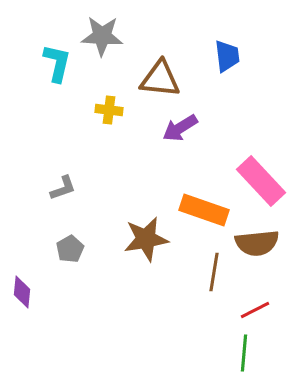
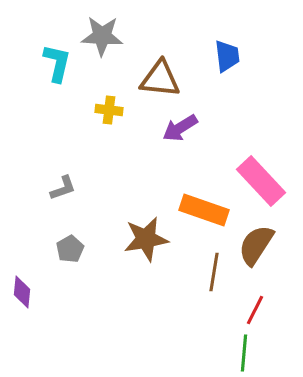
brown semicircle: moved 1 px left, 2 px down; rotated 129 degrees clockwise
red line: rotated 36 degrees counterclockwise
